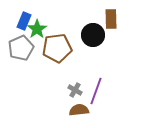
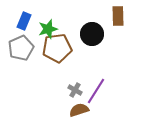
brown rectangle: moved 7 px right, 3 px up
green star: moved 11 px right; rotated 18 degrees clockwise
black circle: moved 1 px left, 1 px up
purple line: rotated 12 degrees clockwise
brown semicircle: rotated 12 degrees counterclockwise
